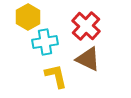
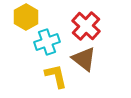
yellow hexagon: moved 2 px left
cyan cross: moved 2 px right; rotated 10 degrees counterclockwise
brown triangle: moved 4 px left; rotated 12 degrees clockwise
